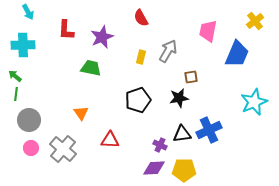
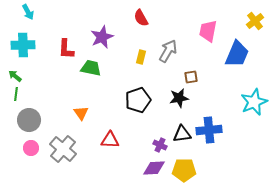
red L-shape: moved 19 px down
blue cross: rotated 20 degrees clockwise
